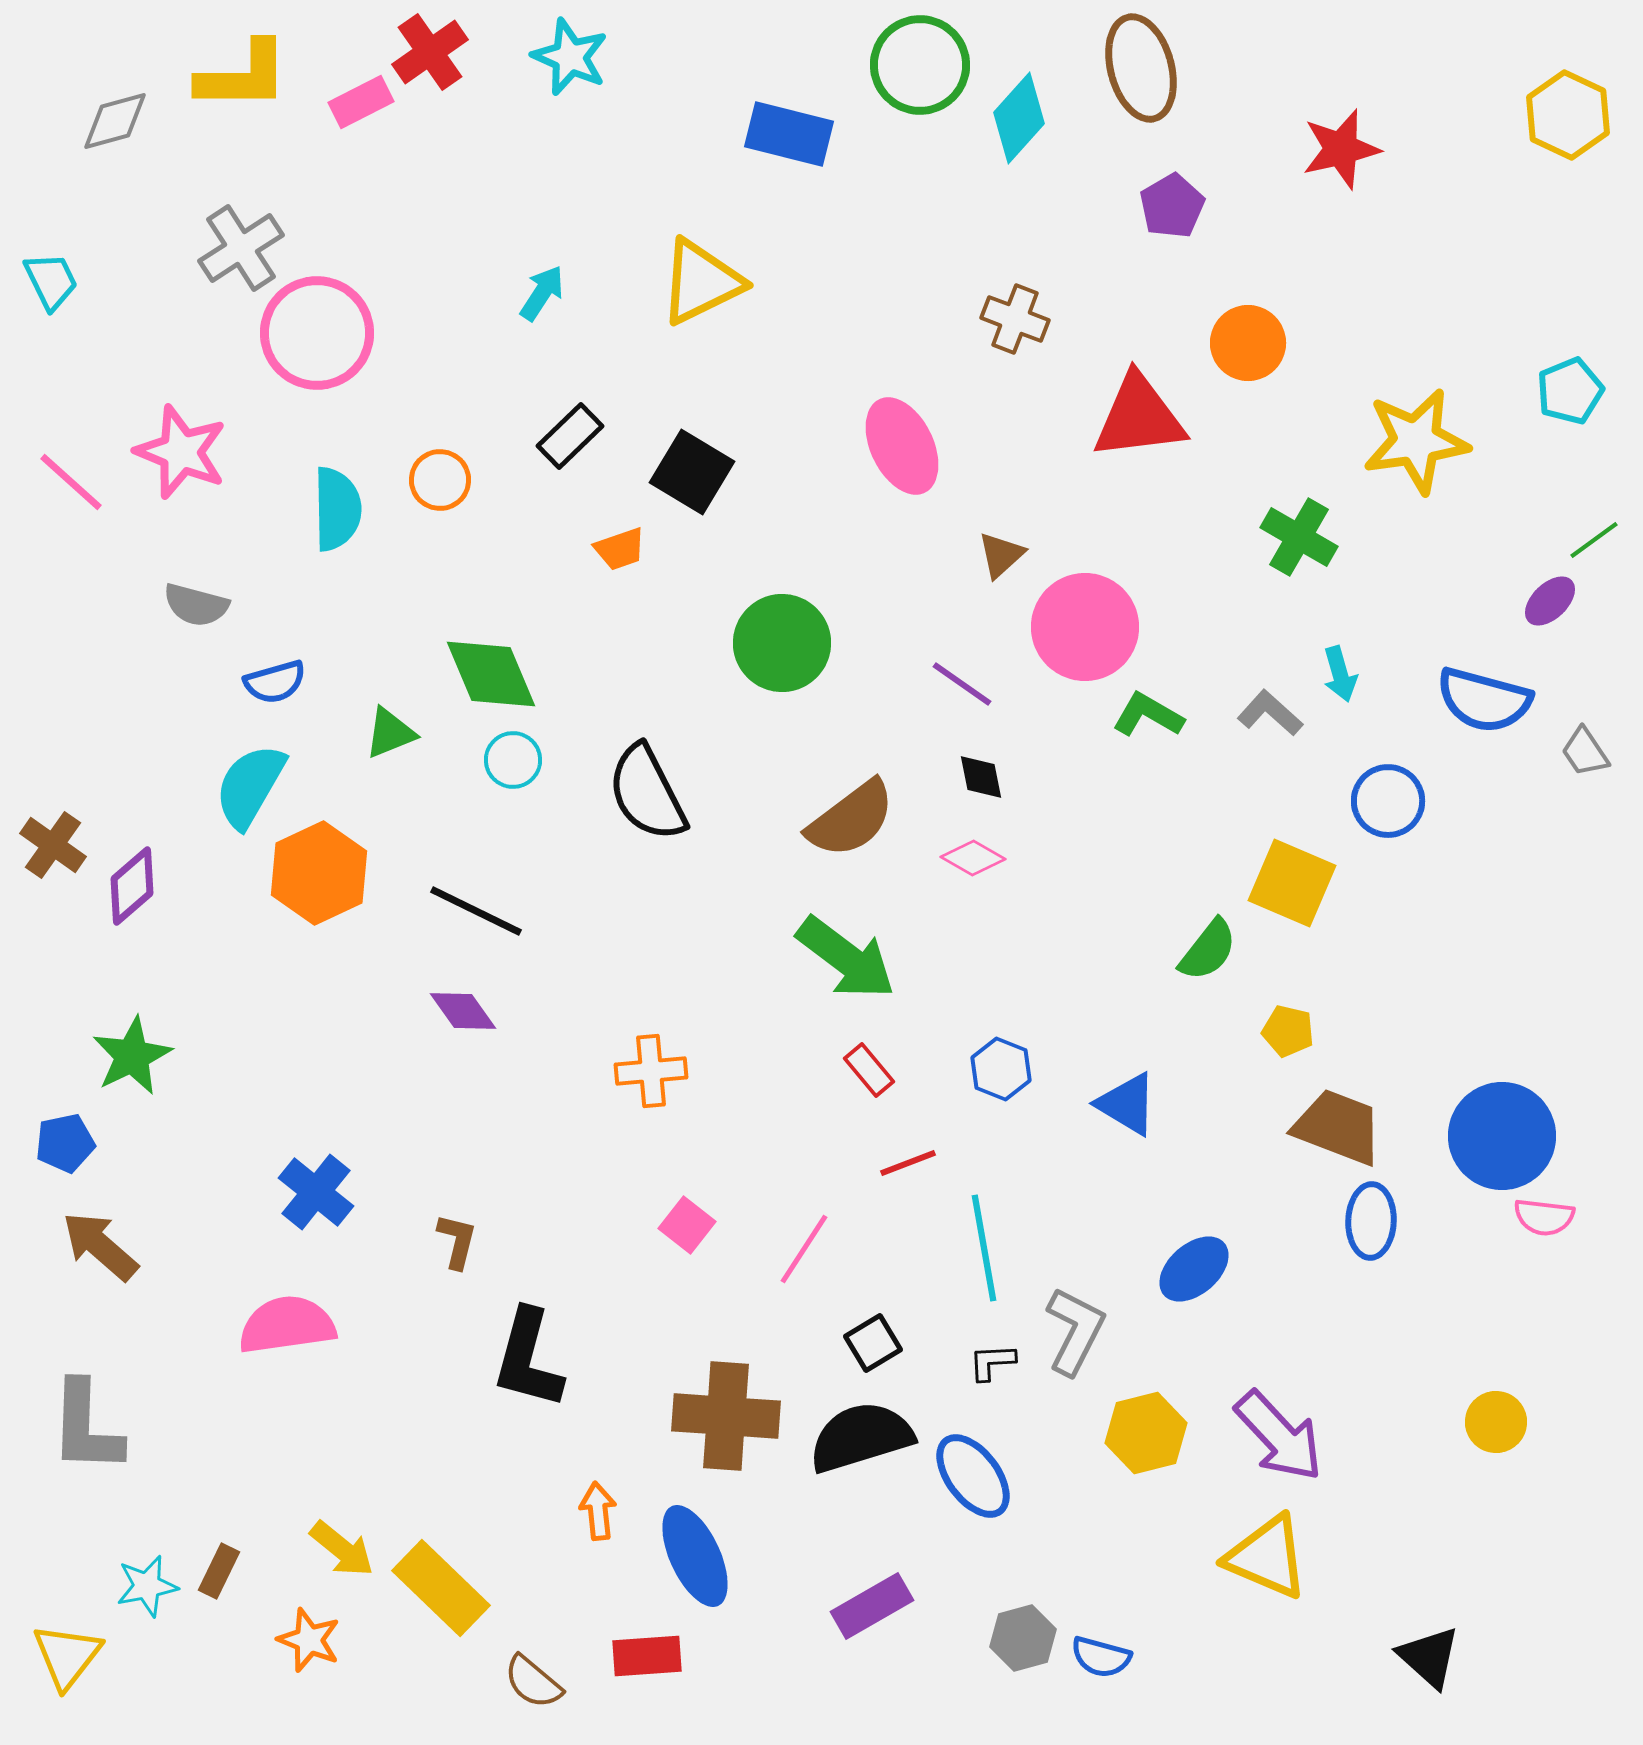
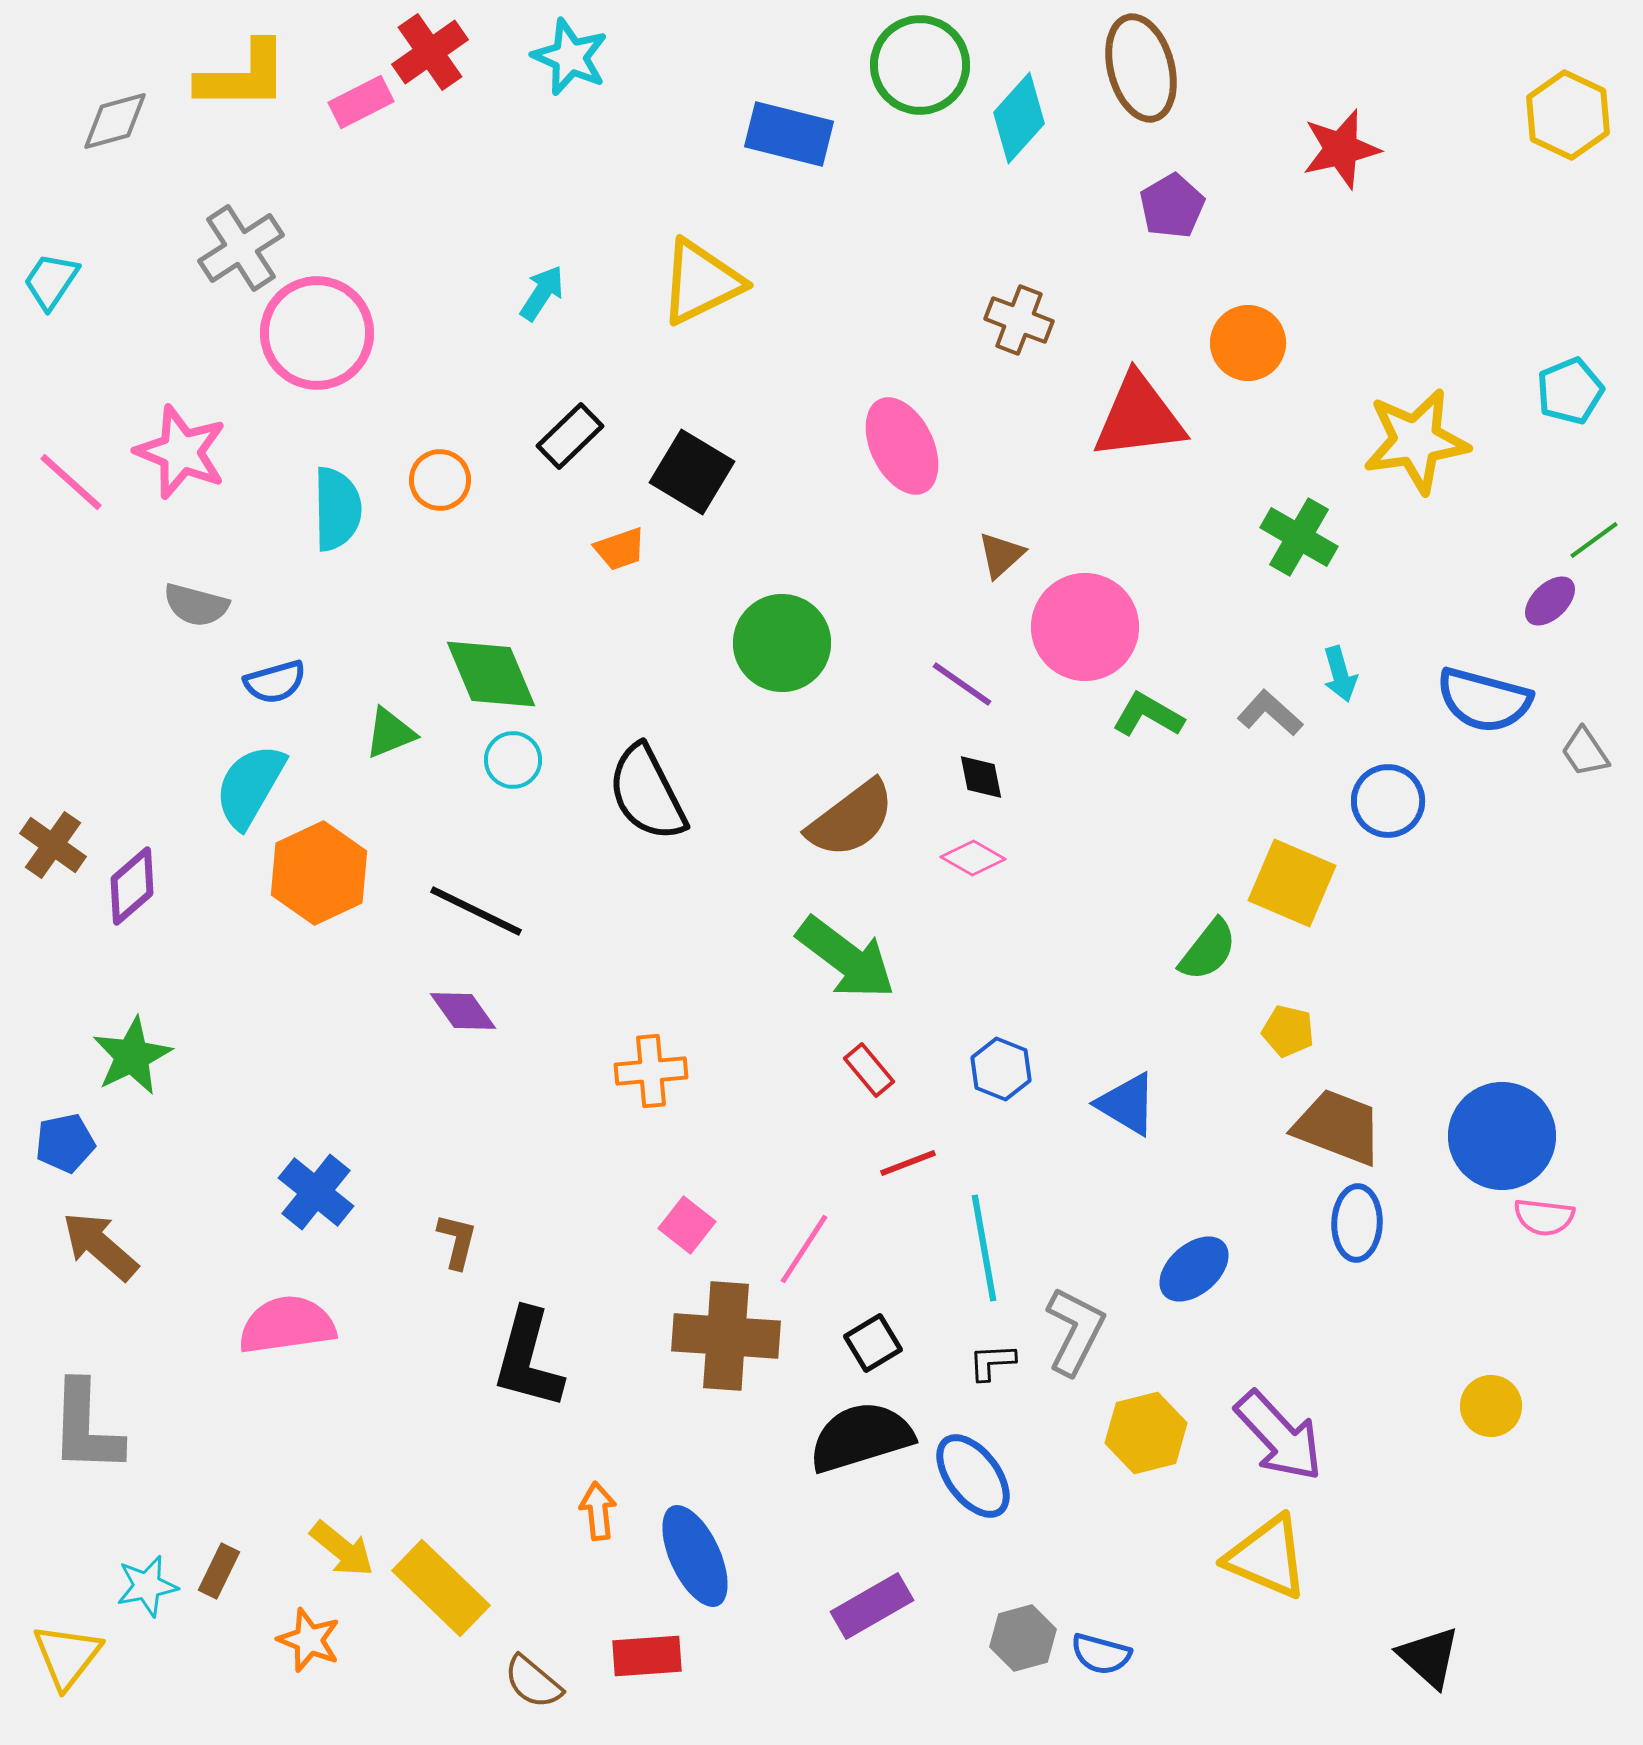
cyan trapezoid at (51, 281): rotated 120 degrees counterclockwise
brown cross at (1015, 319): moved 4 px right, 1 px down
blue ellipse at (1371, 1221): moved 14 px left, 2 px down
brown cross at (726, 1416): moved 80 px up
yellow circle at (1496, 1422): moved 5 px left, 16 px up
blue semicircle at (1101, 1657): moved 3 px up
